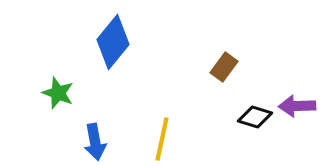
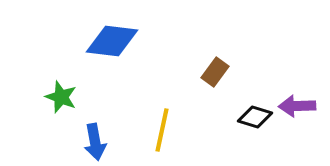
blue diamond: moved 1 px left, 1 px up; rotated 58 degrees clockwise
brown rectangle: moved 9 px left, 5 px down
green star: moved 3 px right, 4 px down
yellow line: moved 9 px up
